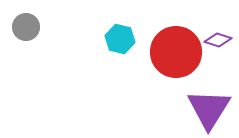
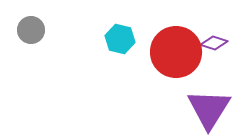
gray circle: moved 5 px right, 3 px down
purple diamond: moved 4 px left, 3 px down
